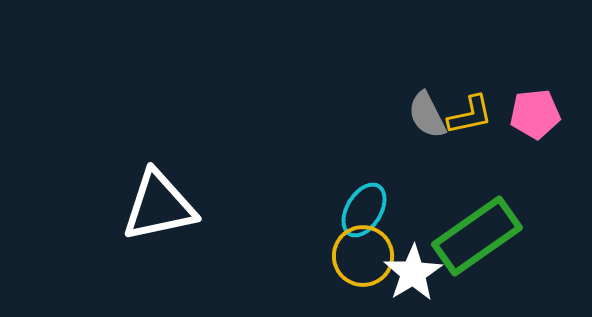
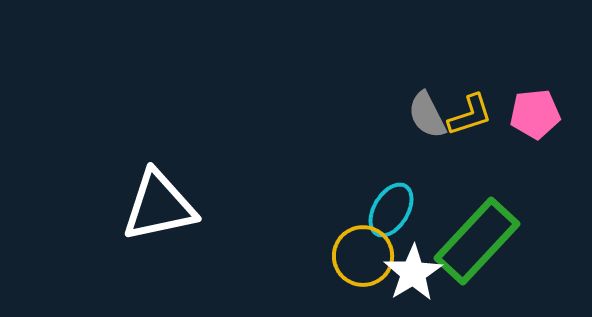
yellow L-shape: rotated 6 degrees counterclockwise
cyan ellipse: moved 27 px right
green rectangle: moved 5 px down; rotated 12 degrees counterclockwise
